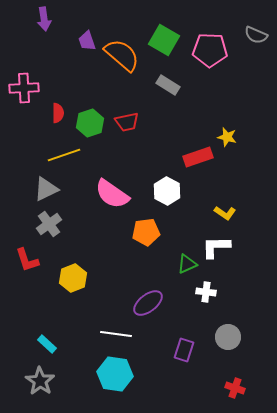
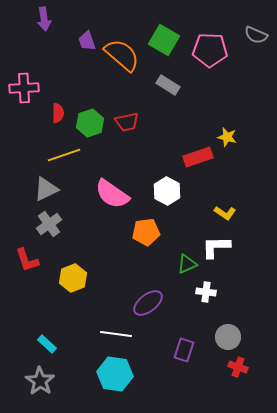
red cross: moved 3 px right, 21 px up
